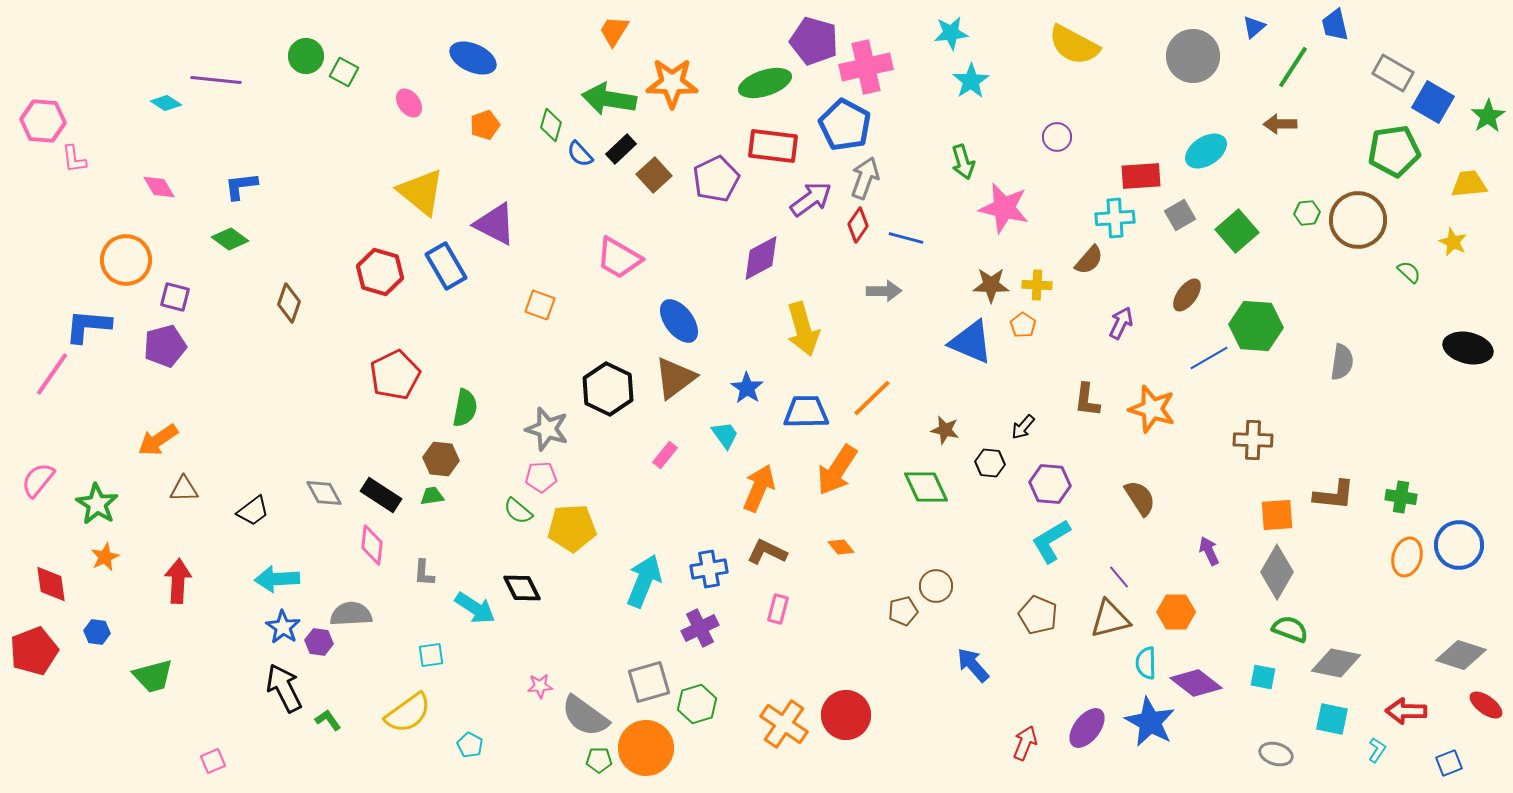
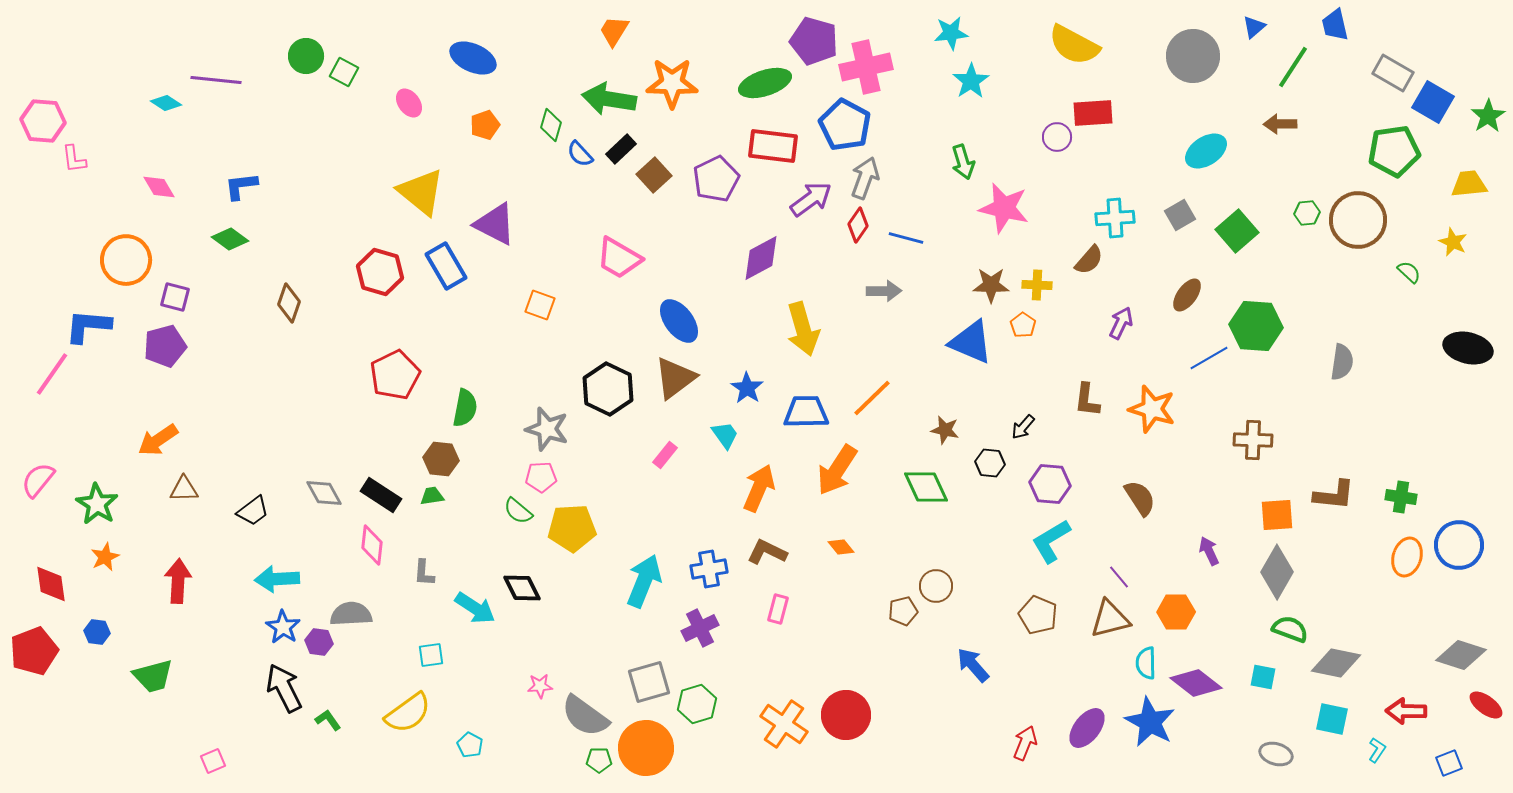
red rectangle at (1141, 176): moved 48 px left, 63 px up
